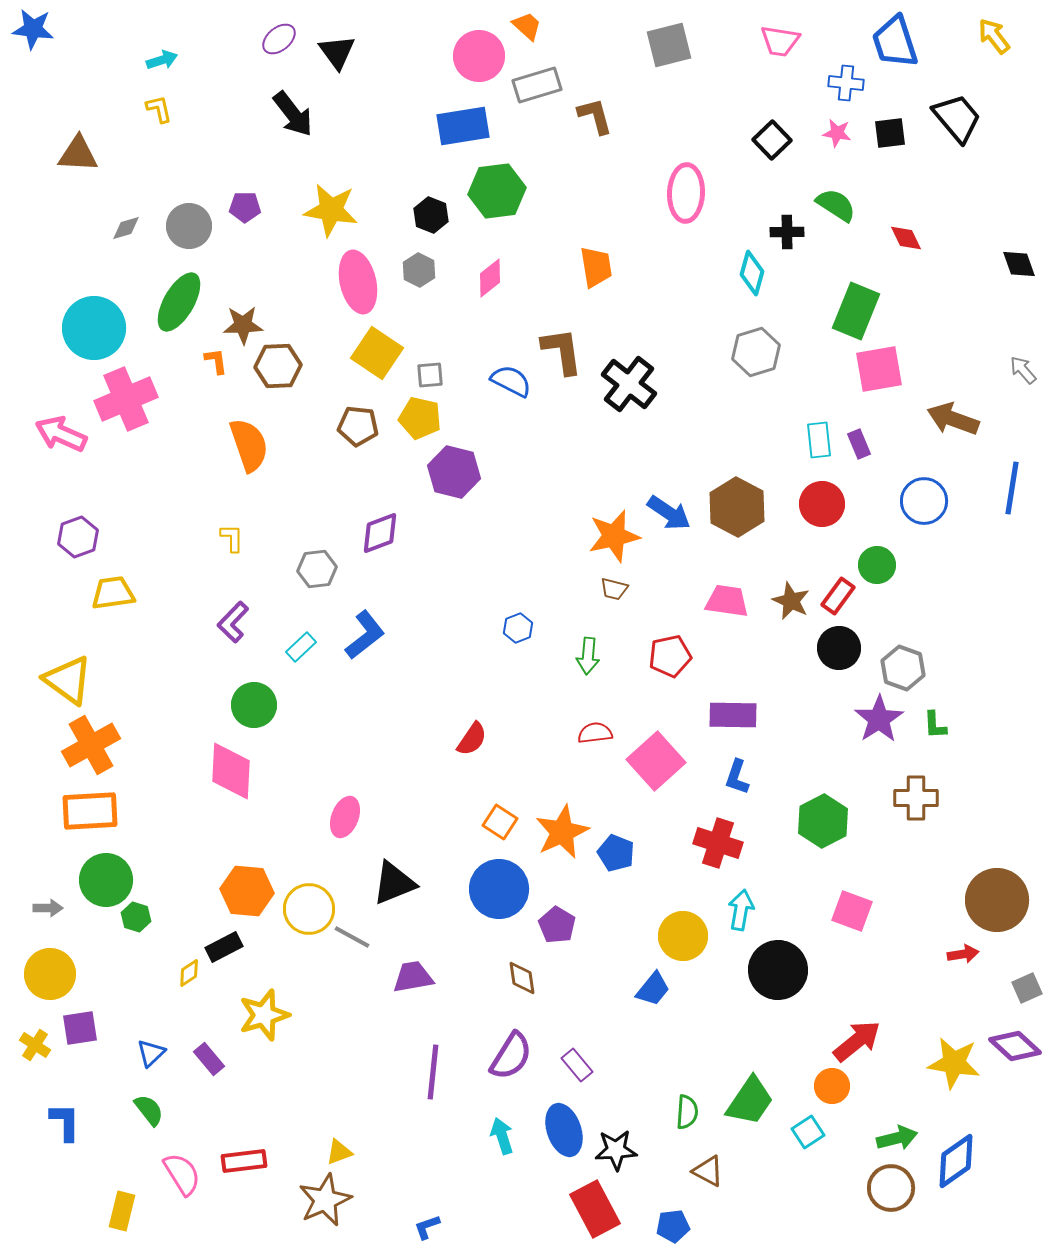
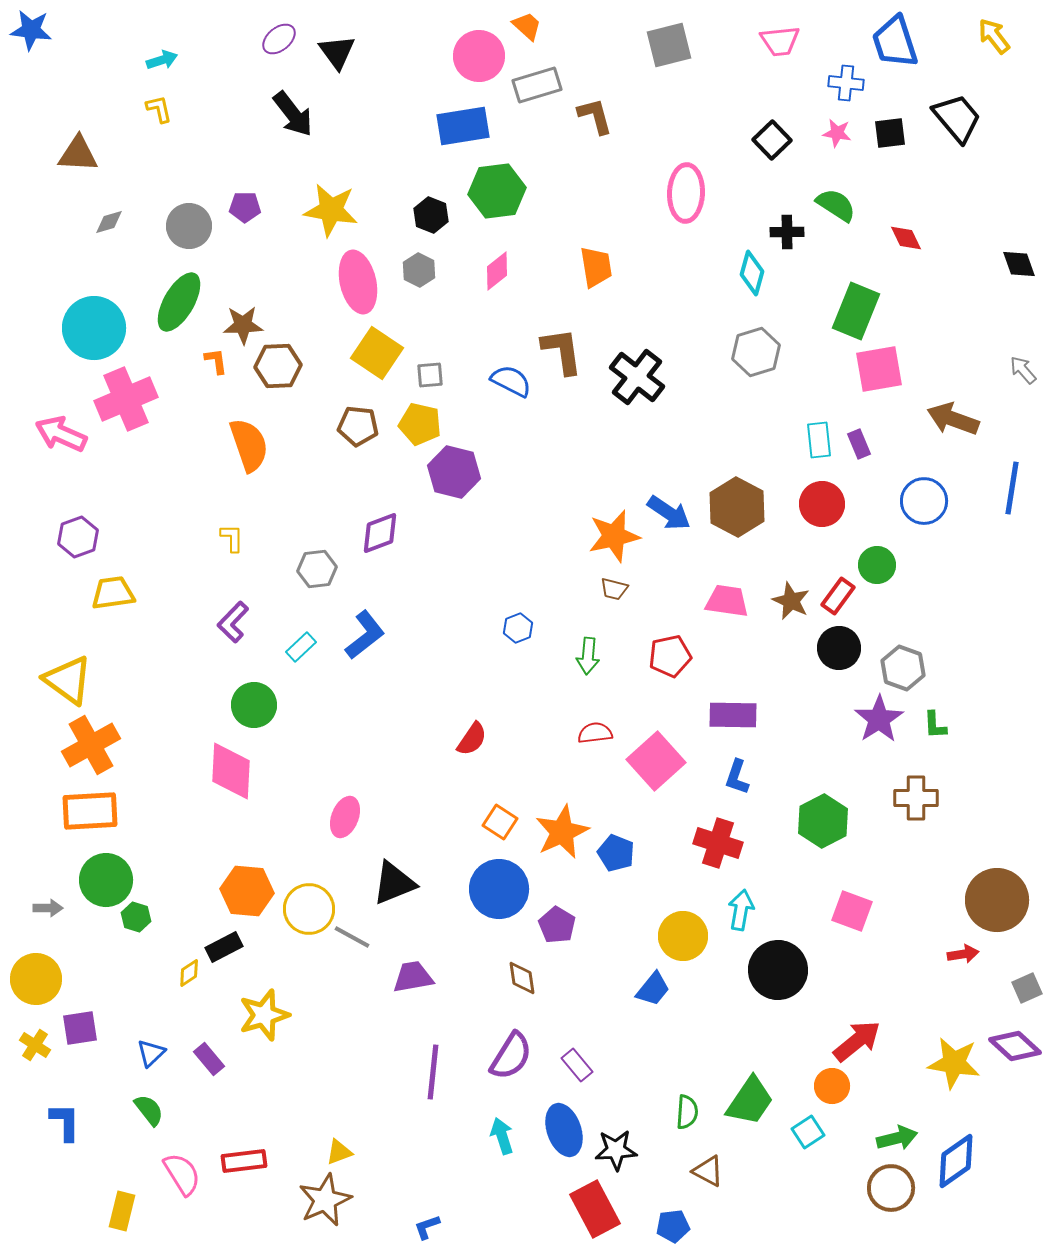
blue star at (33, 29): moved 2 px left, 1 px down
pink trapezoid at (780, 41): rotated 15 degrees counterclockwise
gray diamond at (126, 228): moved 17 px left, 6 px up
pink diamond at (490, 278): moved 7 px right, 7 px up
black cross at (629, 384): moved 8 px right, 7 px up
yellow pentagon at (420, 418): moved 6 px down
yellow circle at (50, 974): moved 14 px left, 5 px down
